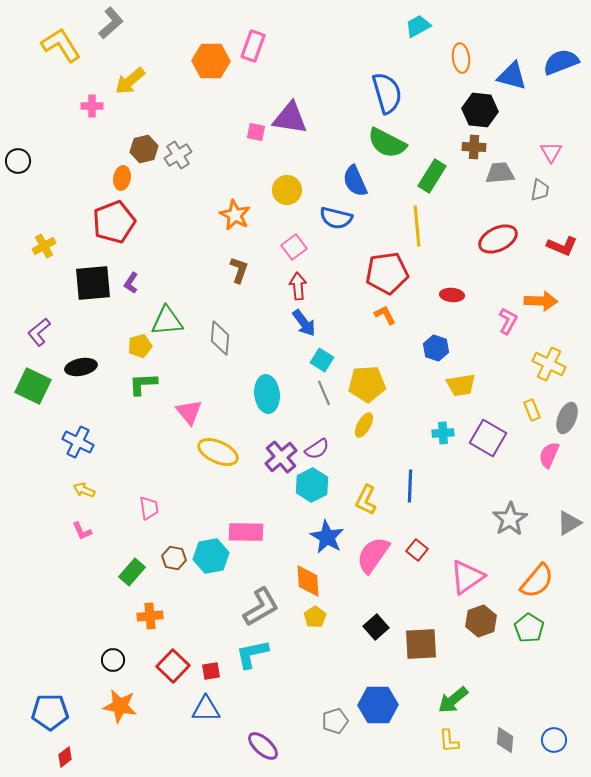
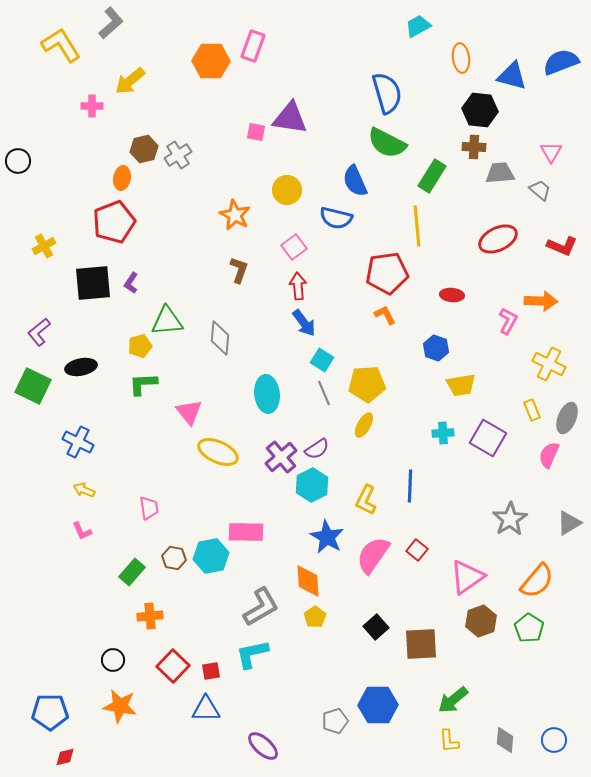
gray trapezoid at (540, 190): rotated 60 degrees counterclockwise
red diamond at (65, 757): rotated 25 degrees clockwise
